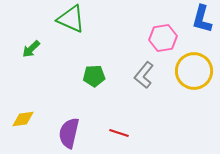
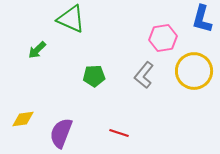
green arrow: moved 6 px right, 1 px down
purple semicircle: moved 8 px left; rotated 8 degrees clockwise
